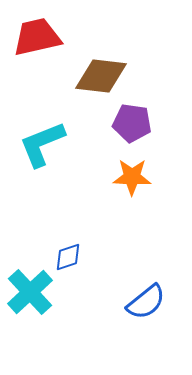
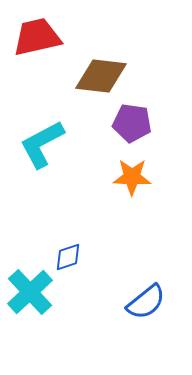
cyan L-shape: rotated 6 degrees counterclockwise
